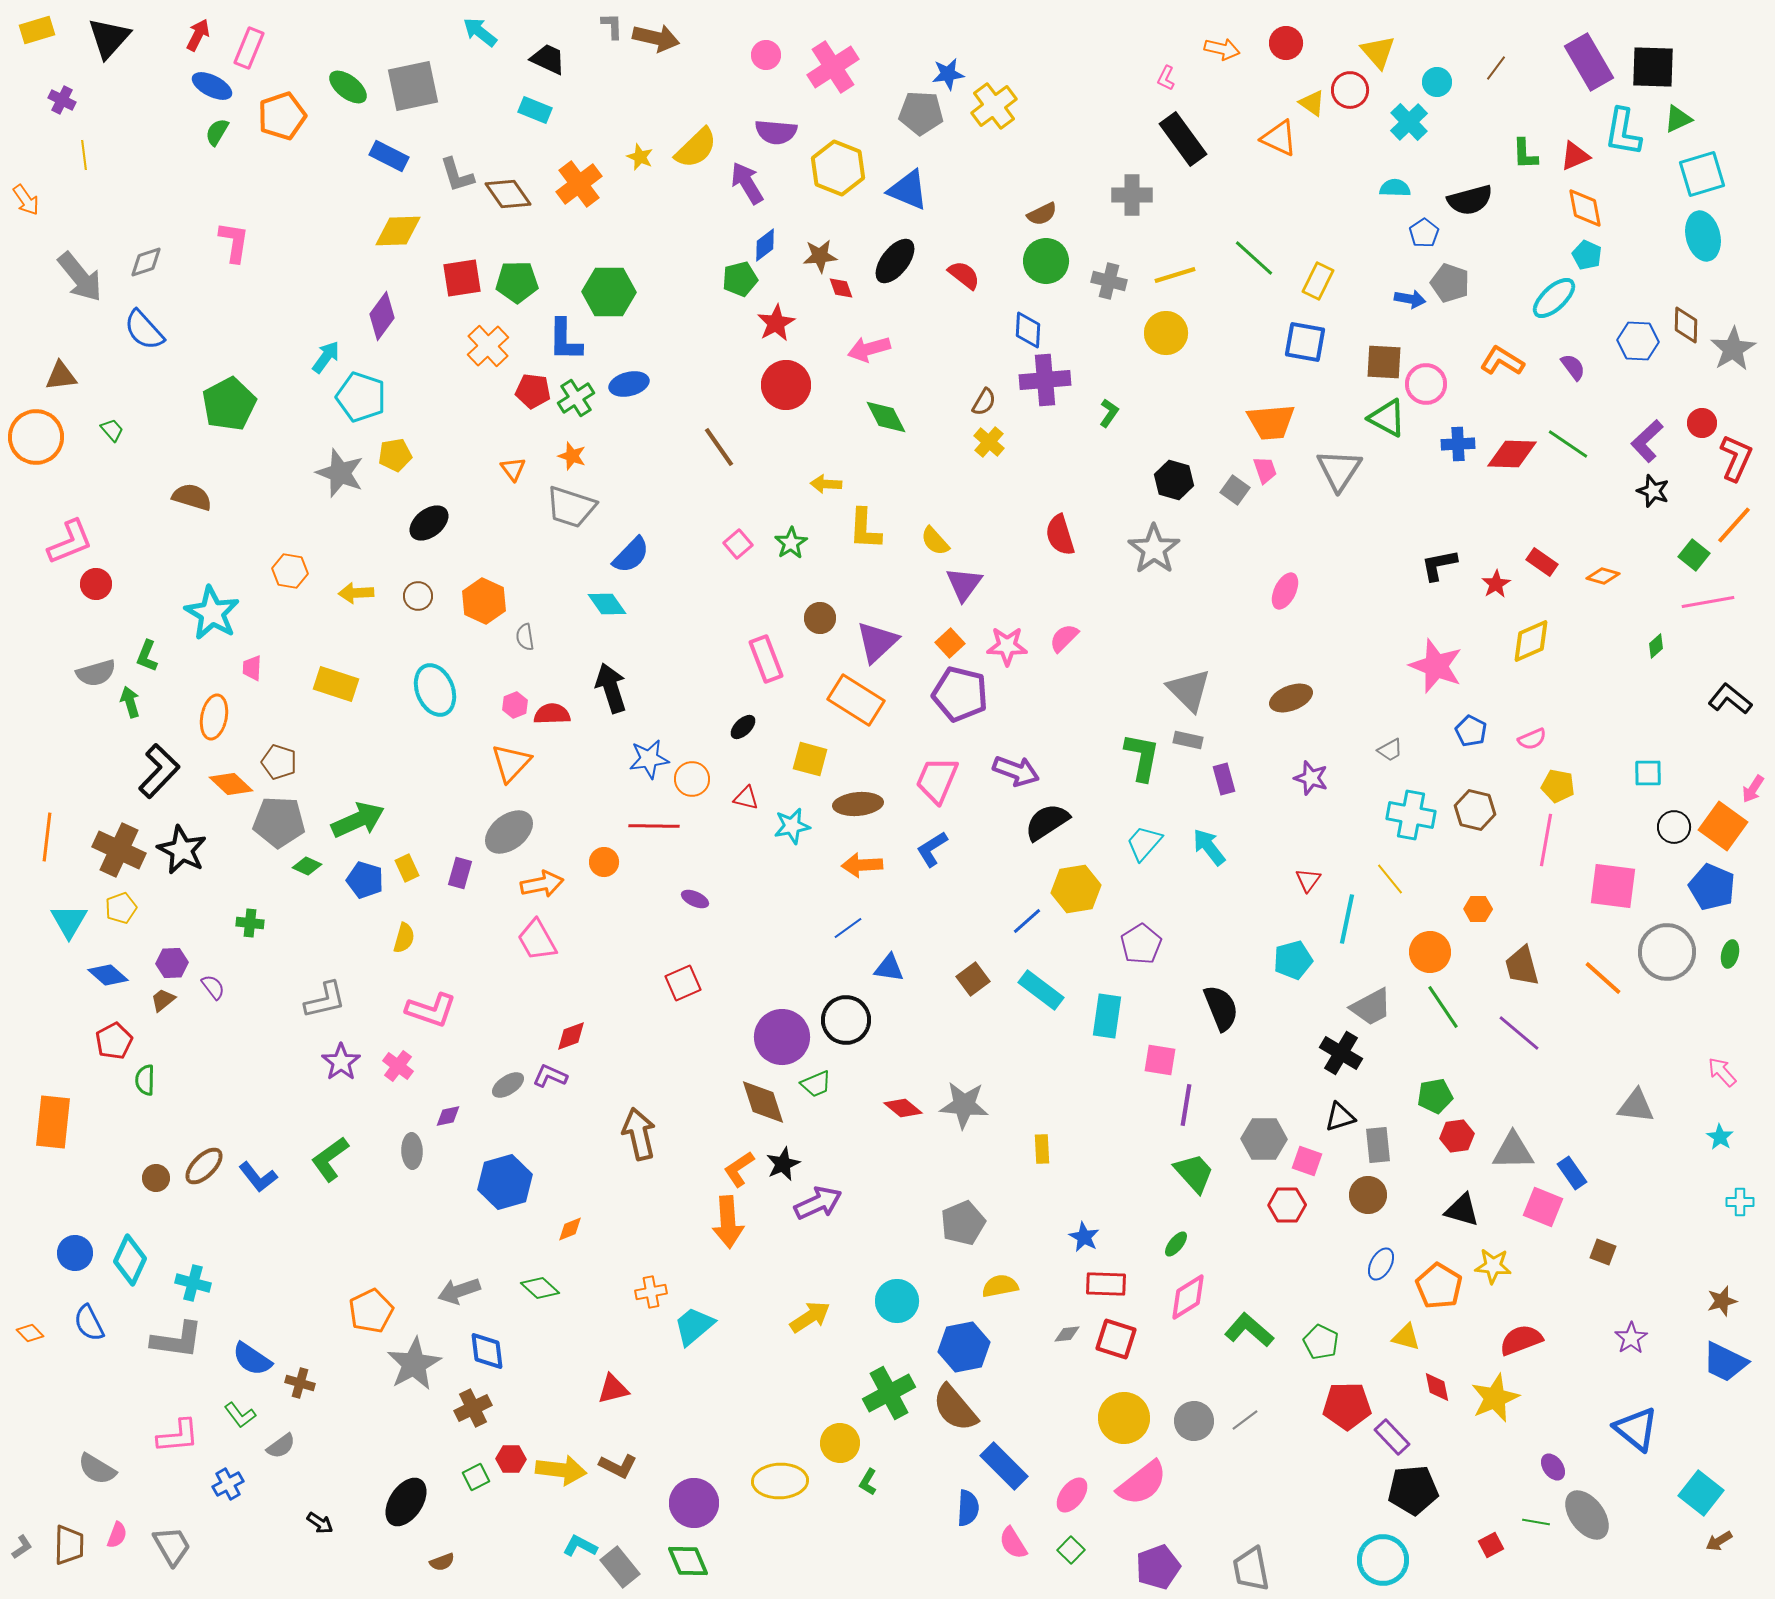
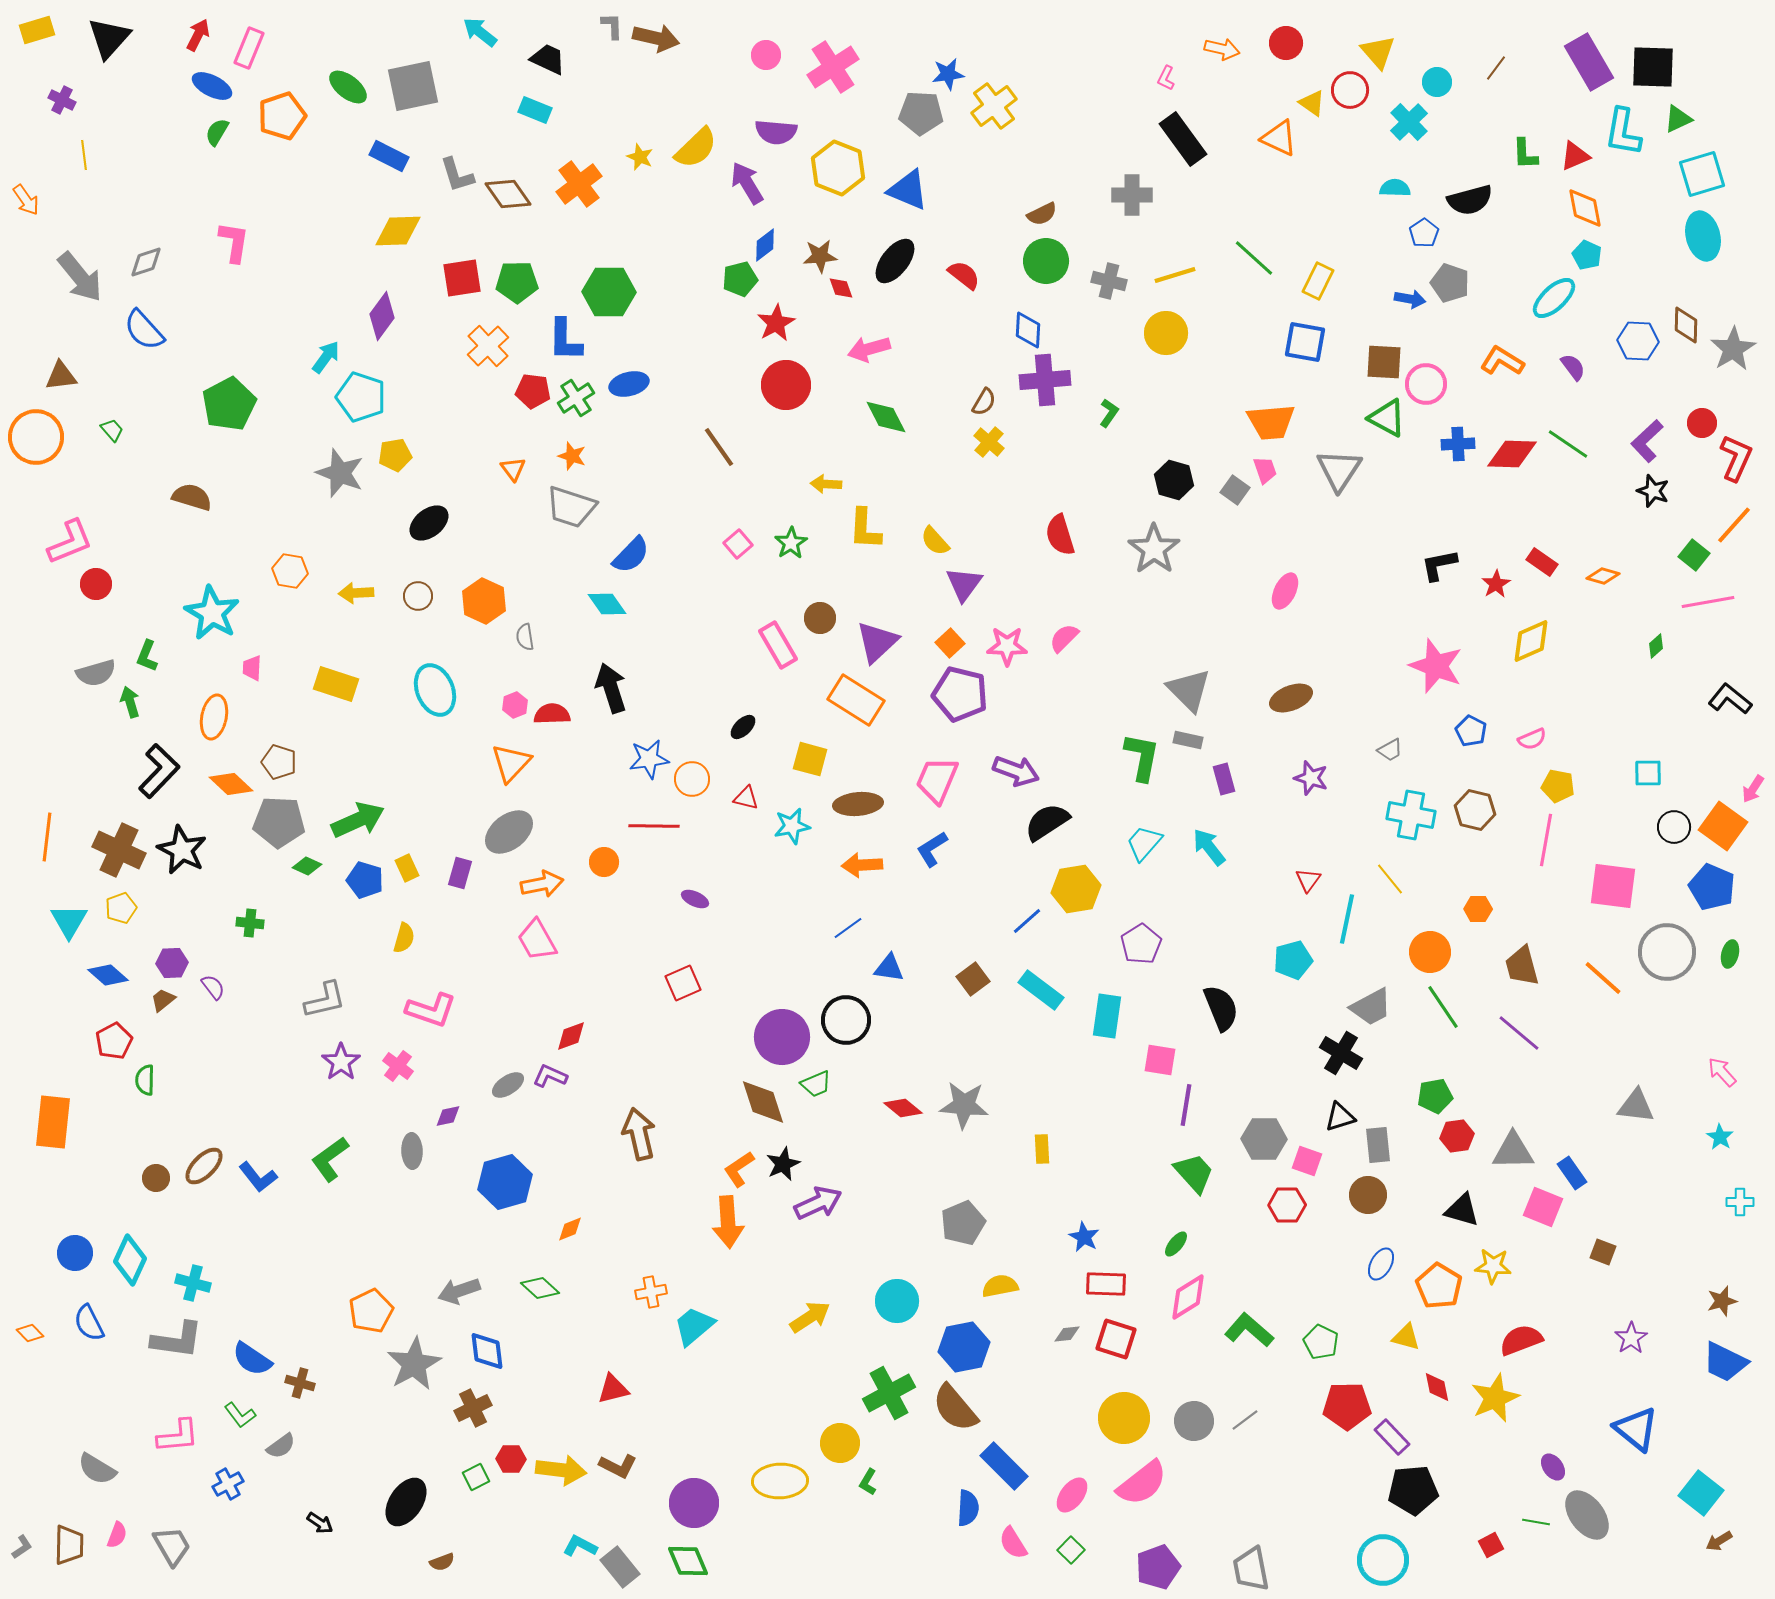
pink rectangle at (766, 659): moved 12 px right, 14 px up; rotated 9 degrees counterclockwise
